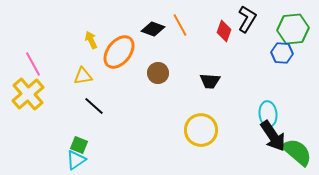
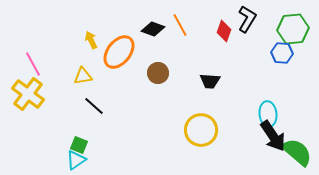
yellow cross: rotated 12 degrees counterclockwise
